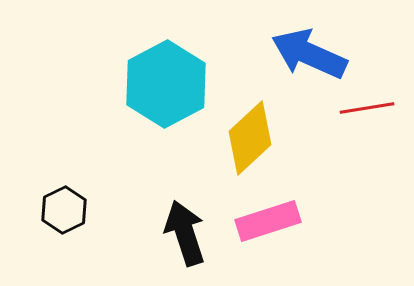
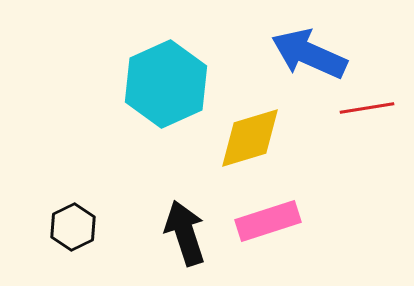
cyan hexagon: rotated 4 degrees clockwise
yellow diamond: rotated 26 degrees clockwise
black hexagon: moved 9 px right, 17 px down
